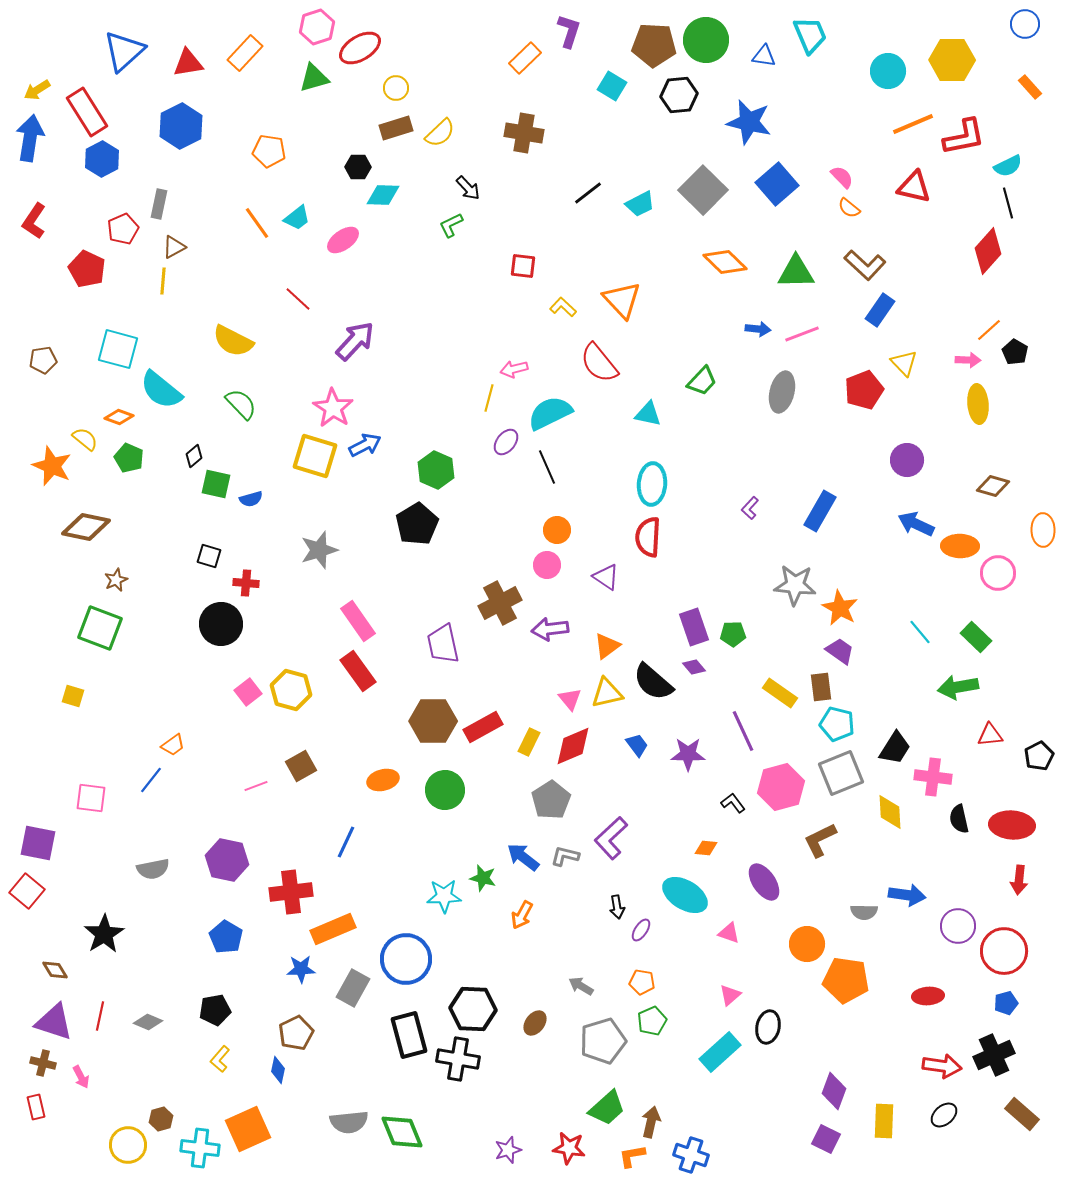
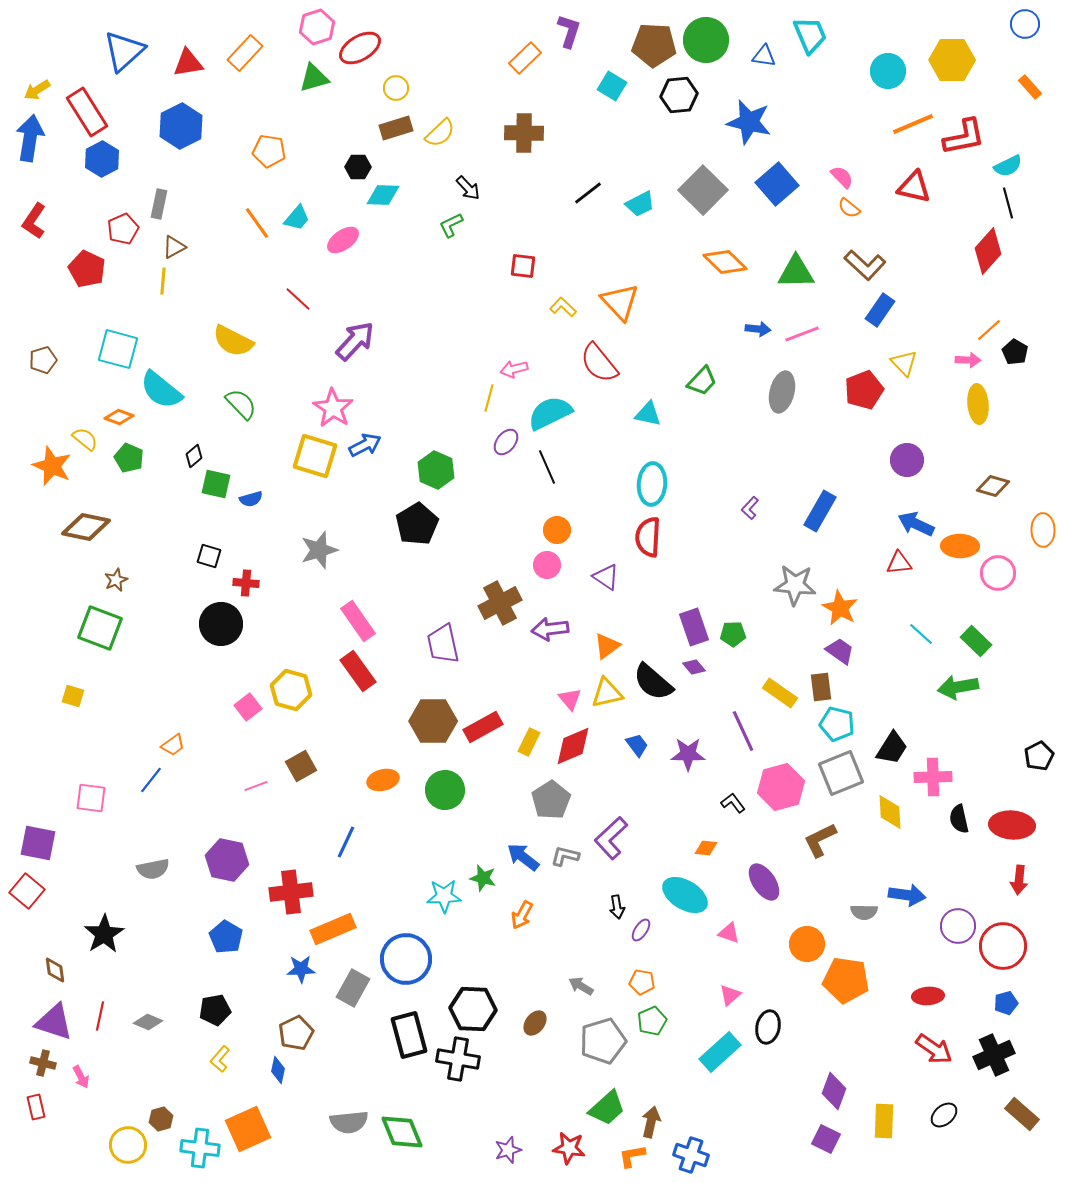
brown cross at (524, 133): rotated 9 degrees counterclockwise
cyan trapezoid at (297, 218): rotated 12 degrees counterclockwise
orange triangle at (622, 300): moved 2 px left, 2 px down
brown pentagon at (43, 360): rotated 8 degrees counterclockwise
cyan line at (920, 632): moved 1 px right, 2 px down; rotated 8 degrees counterclockwise
green rectangle at (976, 637): moved 4 px down
pink square at (248, 692): moved 15 px down
red triangle at (990, 735): moved 91 px left, 172 px up
black trapezoid at (895, 748): moved 3 px left
pink cross at (933, 777): rotated 9 degrees counterclockwise
red circle at (1004, 951): moved 1 px left, 5 px up
brown diamond at (55, 970): rotated 24 degrees clockwise
red arrow at (942, 1066): moved 8 px left, 17 px up; rotated 27 degrees clockwise
